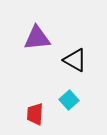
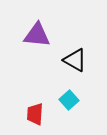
purple triangle: moved 3 px up; rotated 12 degrees clockwise
